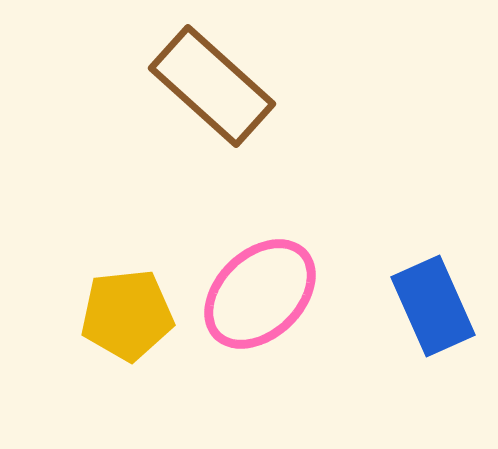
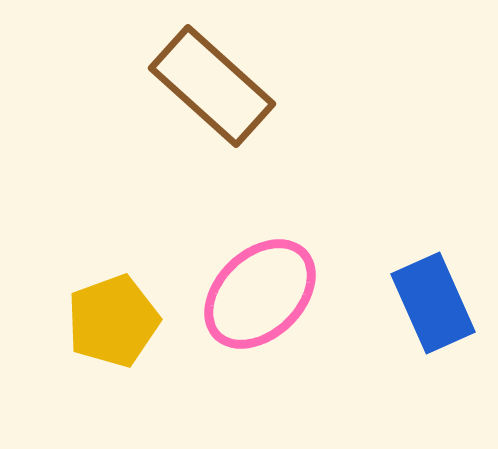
blue rectangle: moved 3 px up
yellow pentagon: moved 14 px left, 6 px down; rotated 14 degrees counterclockwise
